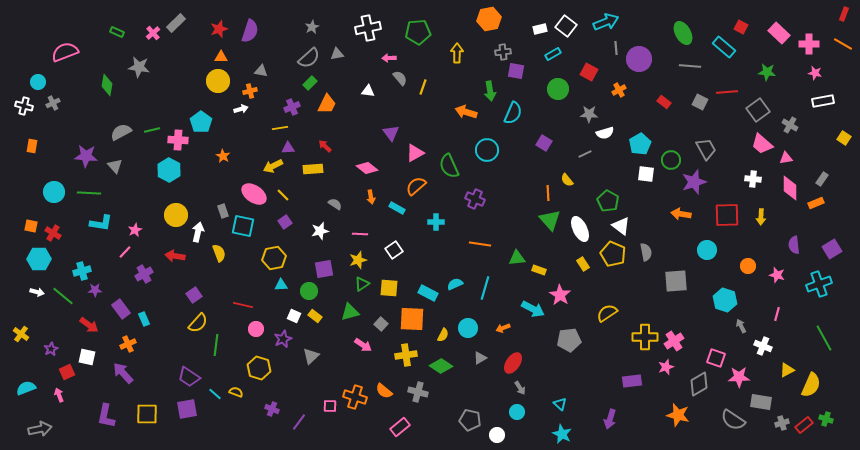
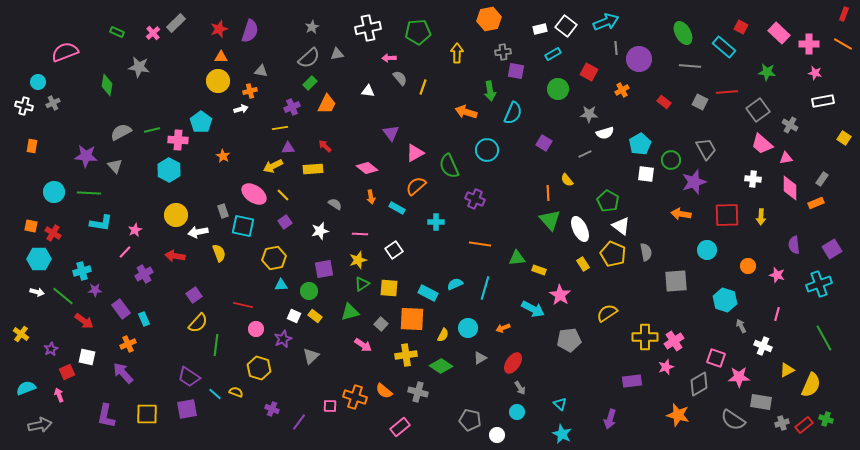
orange cross at (619, 90): moved 3 px right
white arrow at (198, 232): rotated 114 degrees counterclockwise
red arrow at (89, 325): moved 5 px left, 4 px up
gray arrow at (40, 429): moved 4 px up
